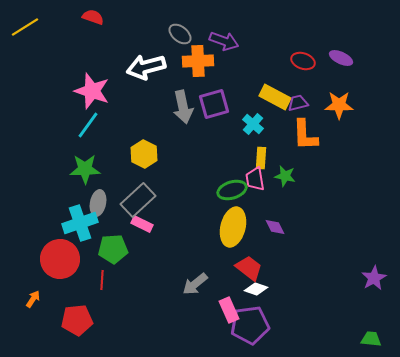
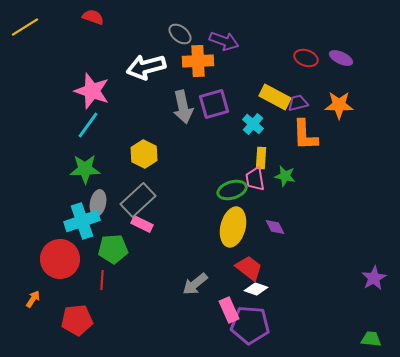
red ellipse at (303, 61): moved 3 px right, 3 px up
cyan cross at (80, 223): moved 2 px right, 2 px up
purple pentagon at (250, 325): rotated 12 degrees clockwise
